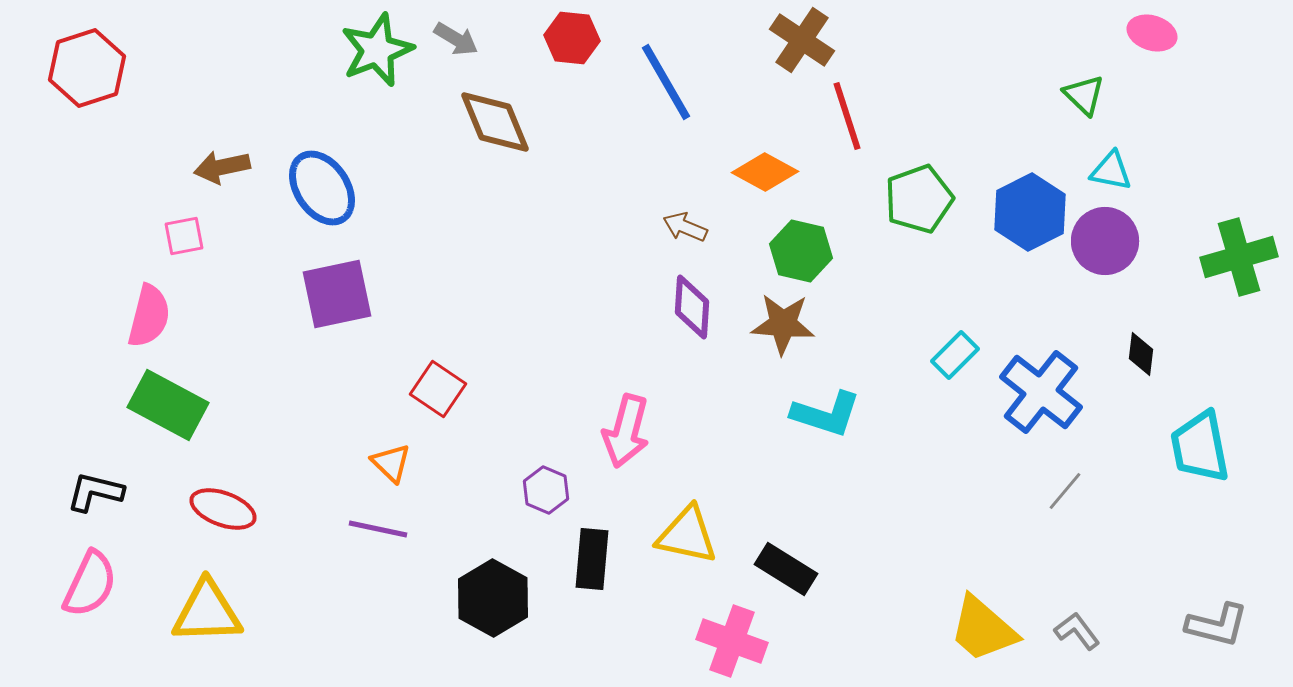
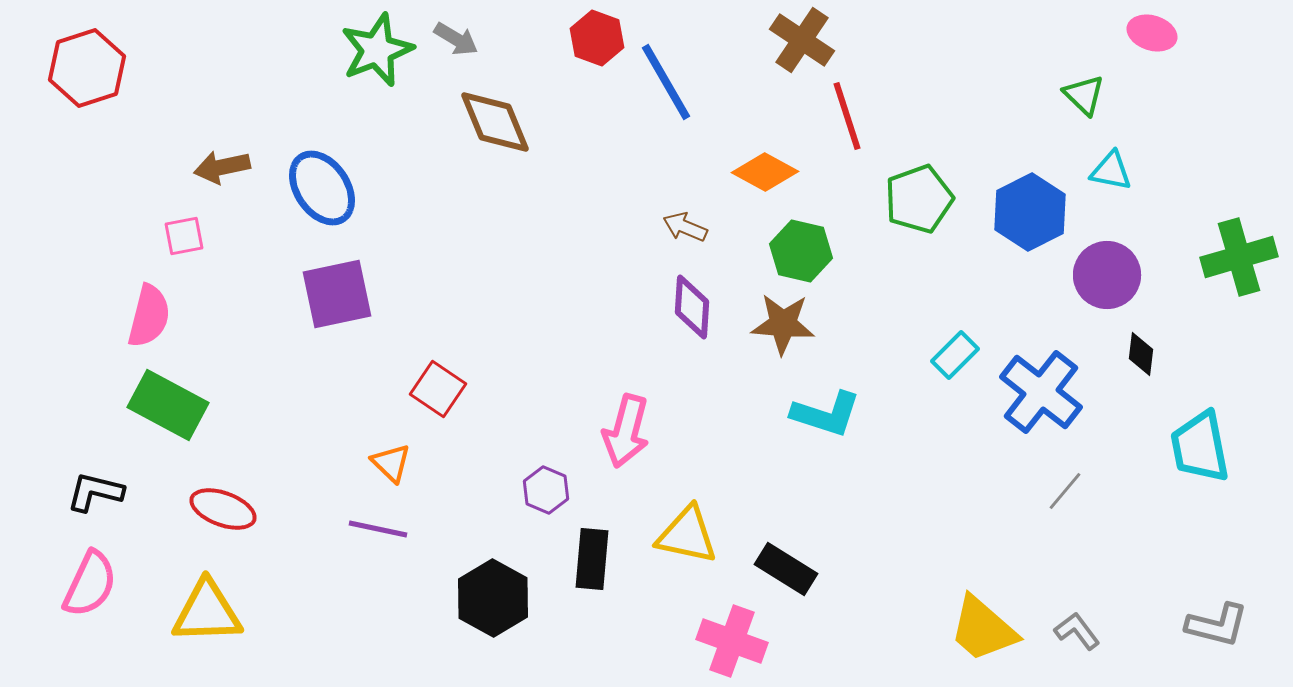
red hexagon at (572, 38): moved 25 px right; rotated 14 degrees clockwise
purple circle at (1105, 241): moved 2 px right, 34 px down
